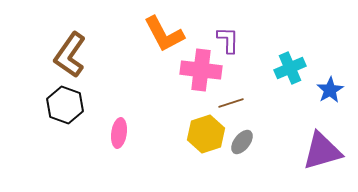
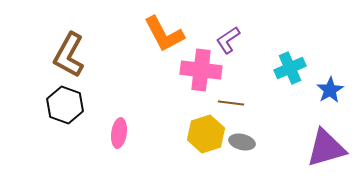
purple L-shape: rotated 124 degrees counterclockwise
brown L-shape: moved 1 px left; rotated 6 degrees counterclockwise
brown line: rotated 25 degrees clockwise
gray ellipse: rotated 65 degrees clockwise
purple triangle: moved 4 px right, 3 px up
